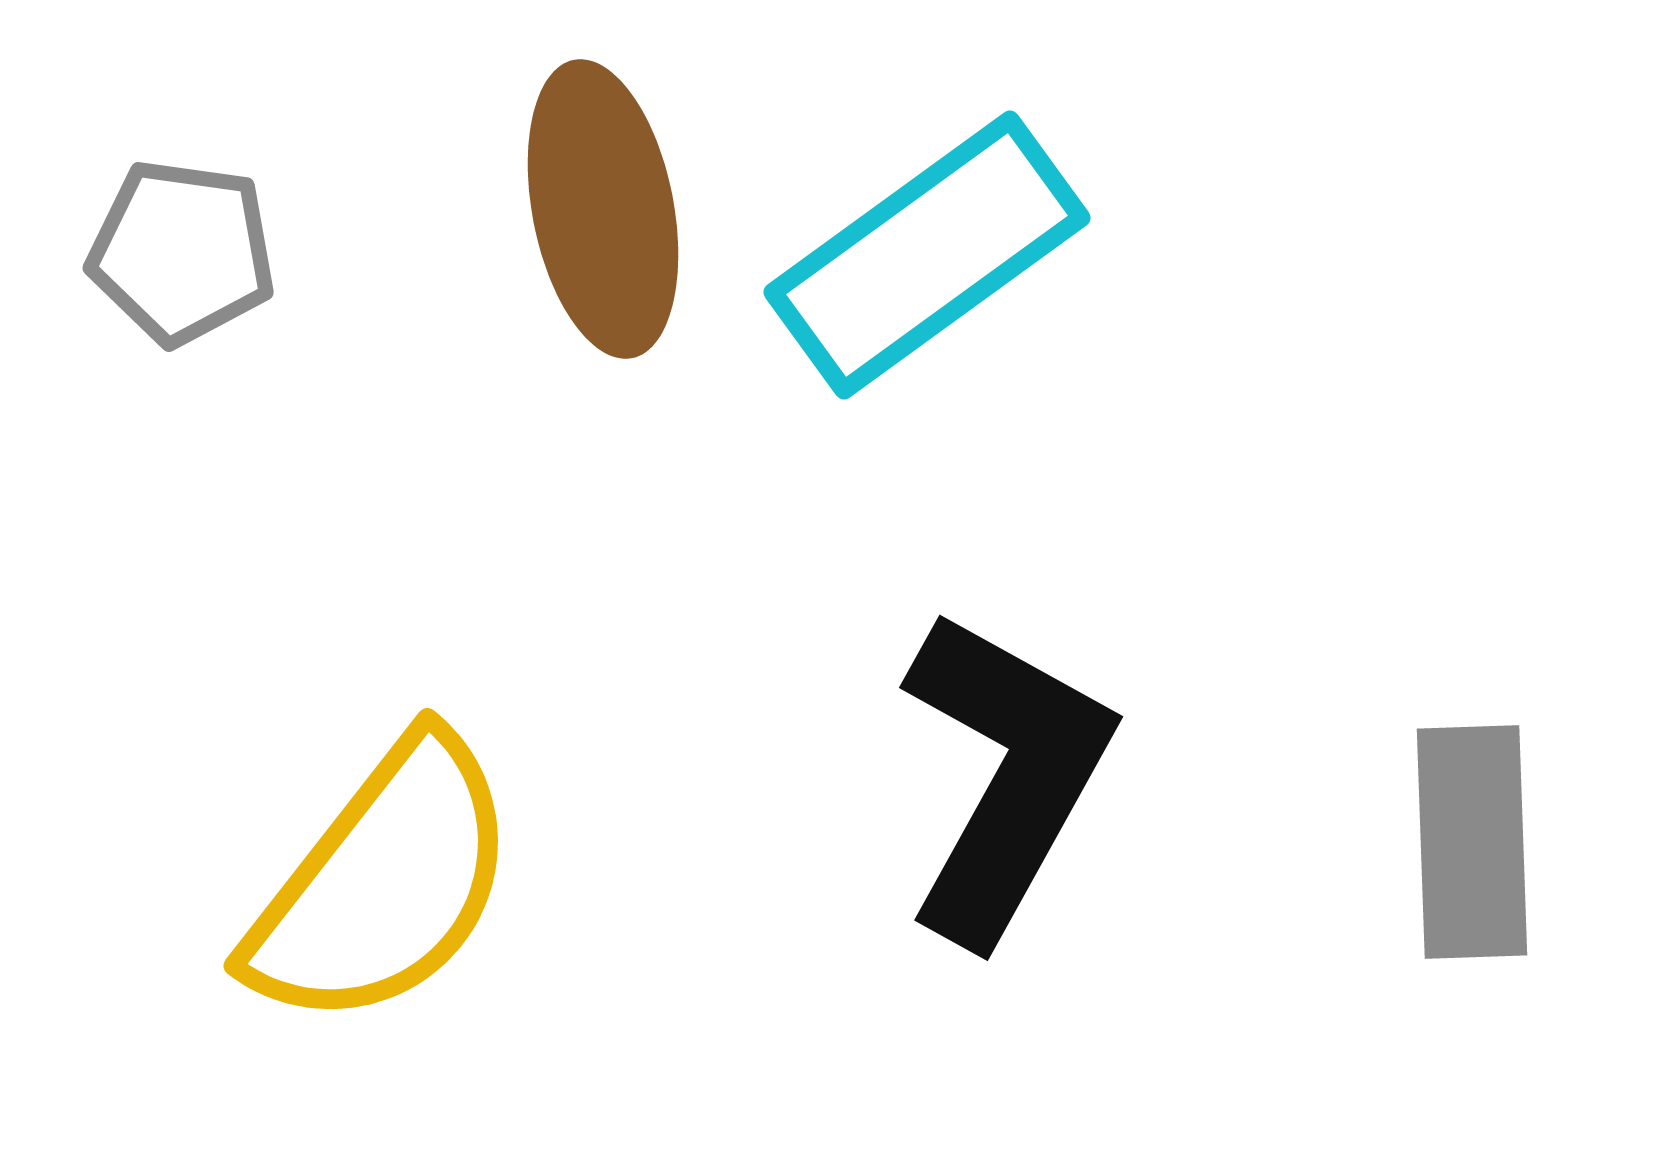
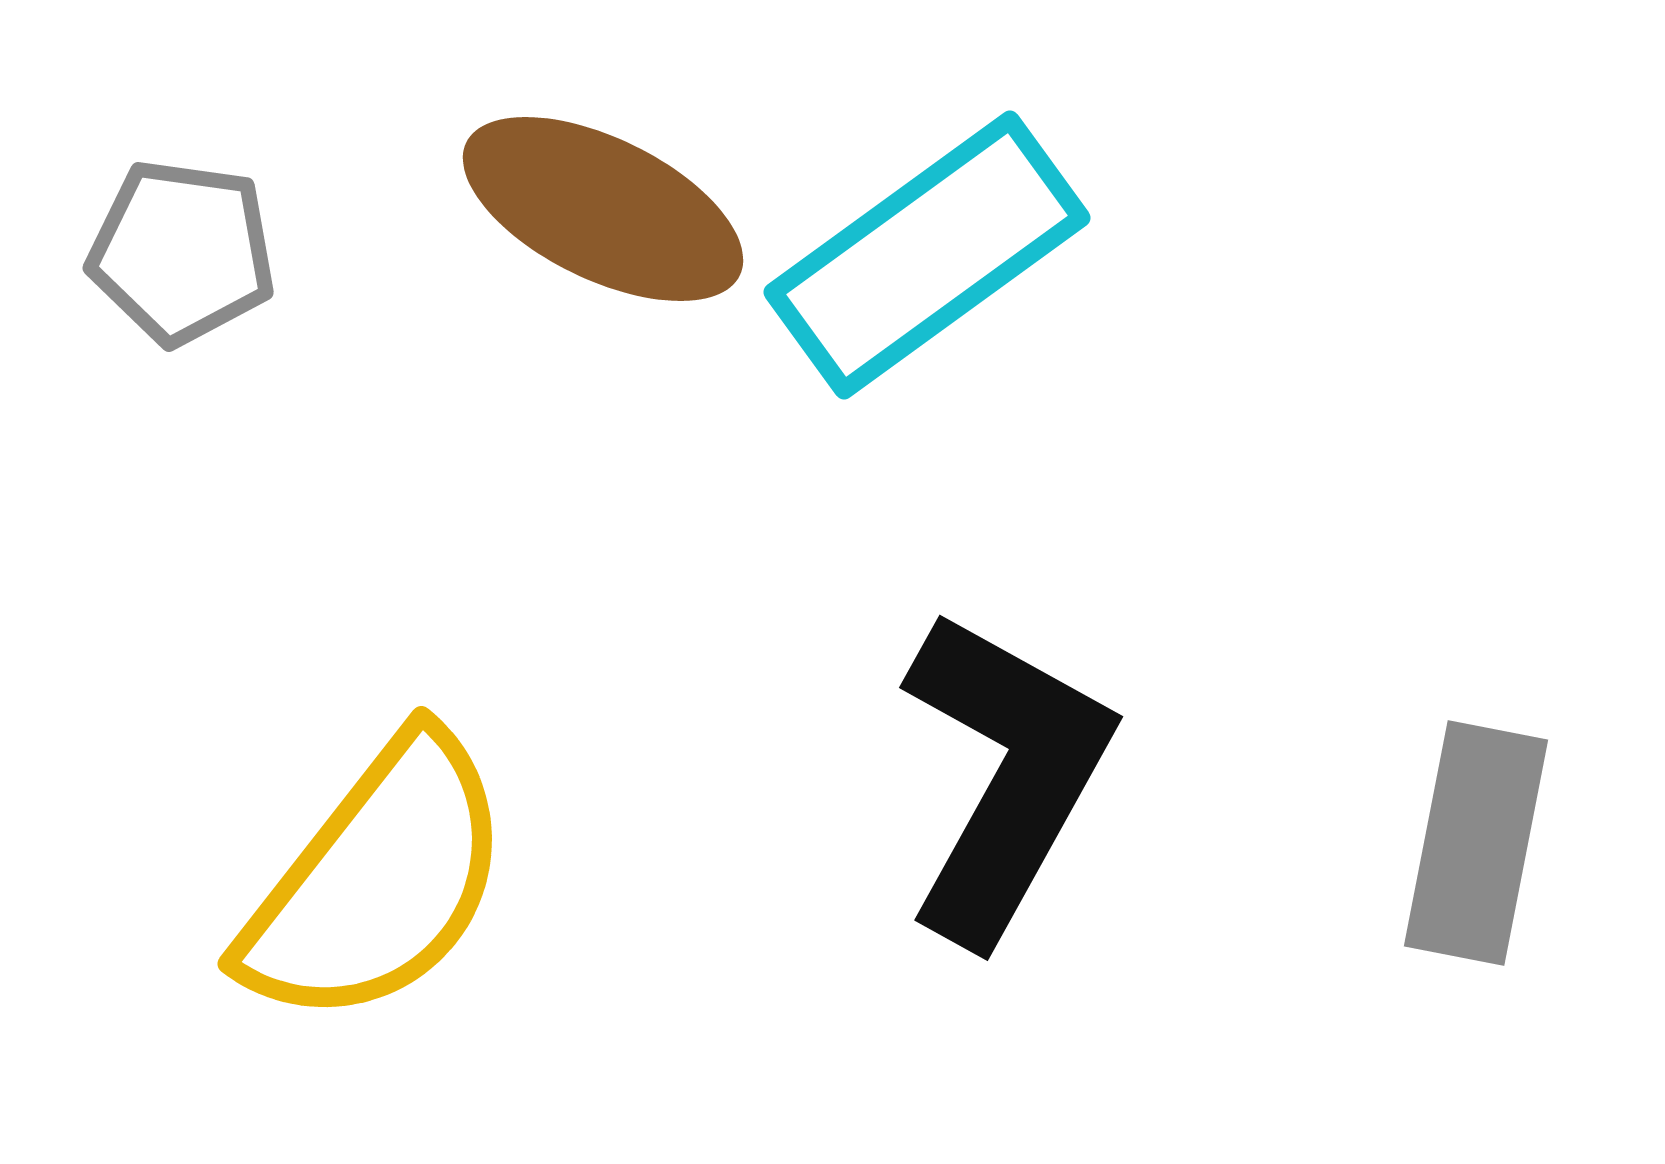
brown ellipse: rotated 53 degrees counterclockwise
gray rectangle: moved 4 px right, 1 px down; rotated 13 degrees clockwise
yellow semicircle: moved 6 px left, 2 px up
